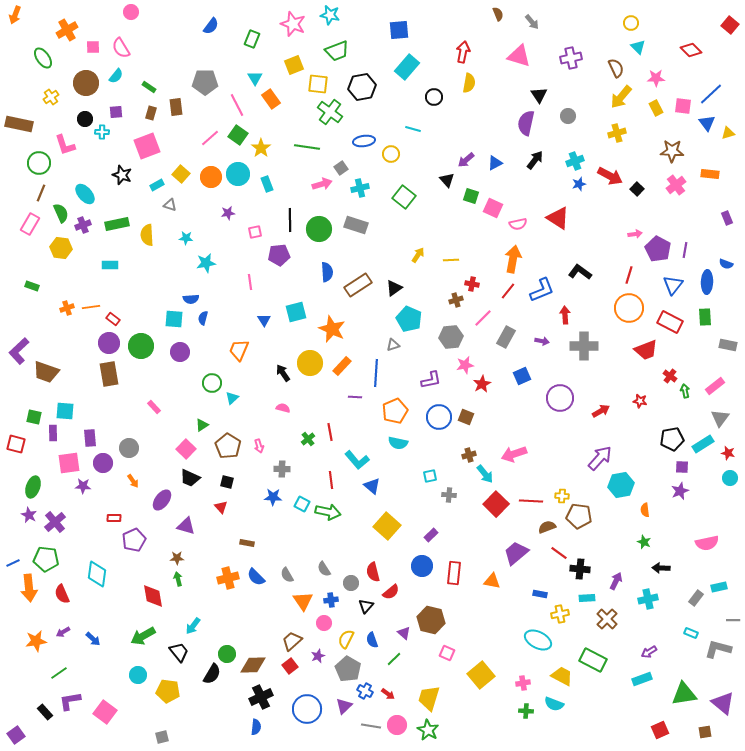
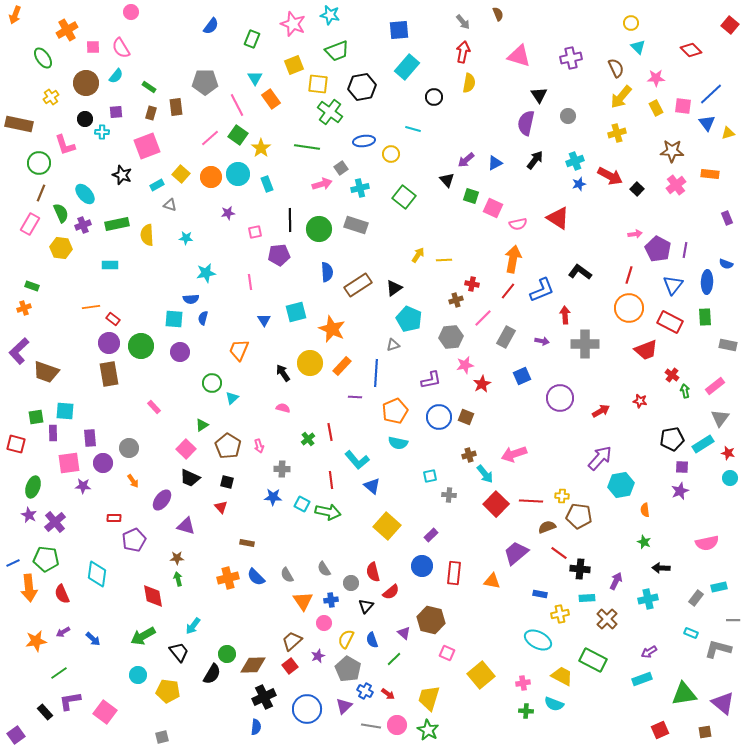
gray arrow at (532, 22): moved 69 px left
yellow line at (451, 260): moved 7 px left
cyan star at (206, 263): moved 10 px down
orange cross at (67, 308): moved 43 px left
gray cross at (584, 346): moved 1 px right, 2 px up
red cross at (670, 376): moved 2 px right, 1 px up
green square at (34, 417): moved 2 px right; rotated 21 degrees counterclockwise
black cross at (261, 697): moved 3 px right
